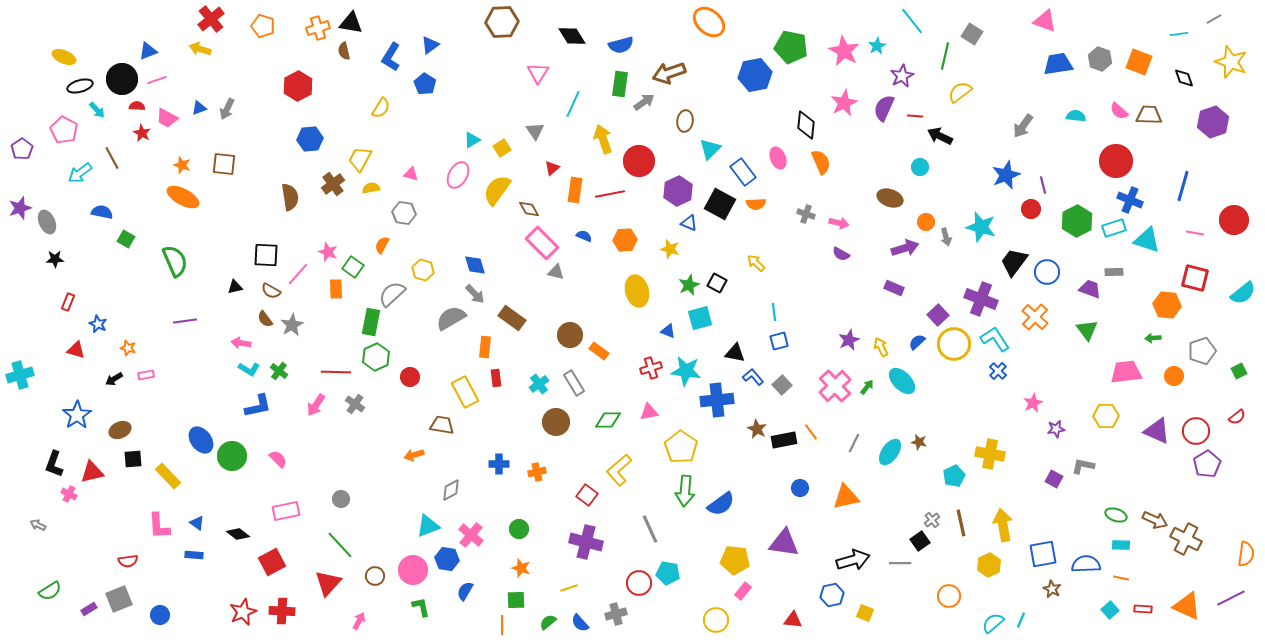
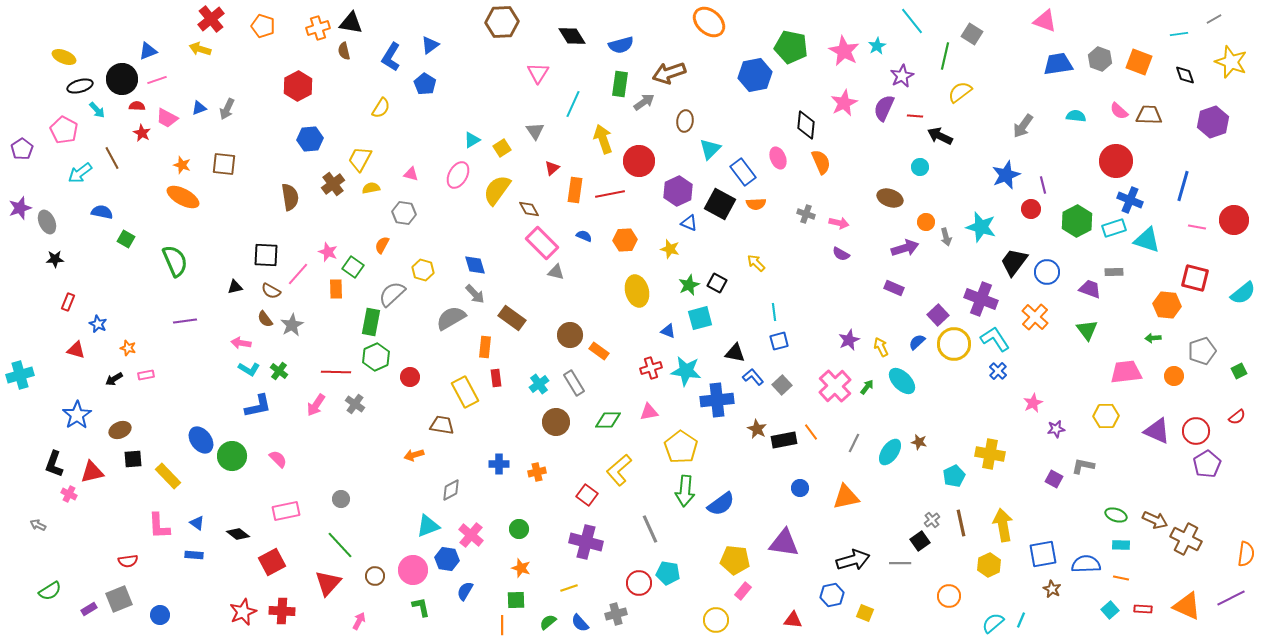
black diamond at (1184, 78): moved 1 px right, 3 px up
pink line at (1195, 233): moved 2 px right, 6 px up
